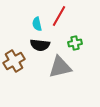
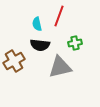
red line: rotated 10 degrees counterclockwise
